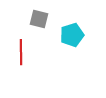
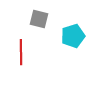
cyan pentagon: moved 1 px right, 1 px down
